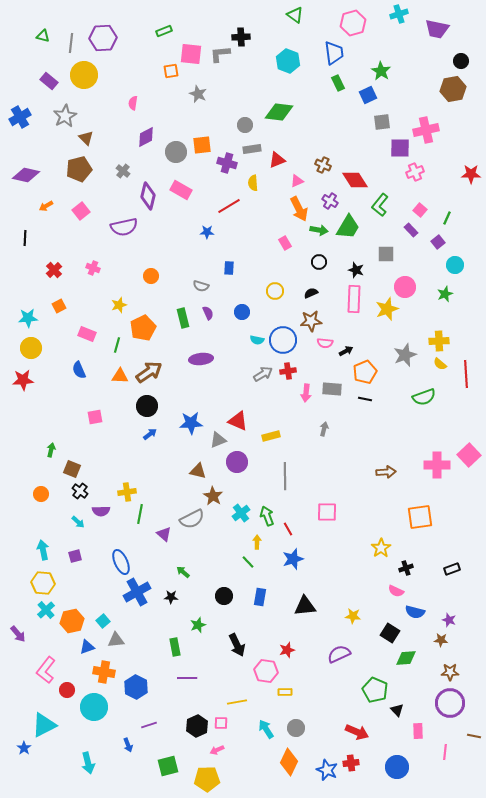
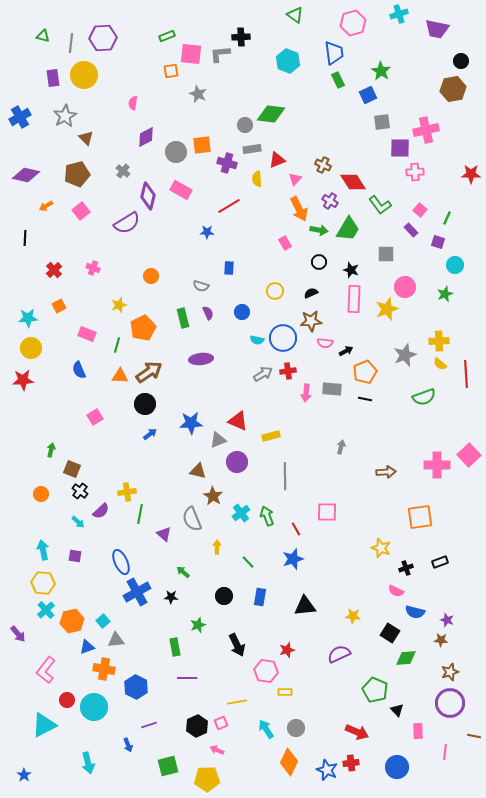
green rectangle at (164, 31): moved 3 px right, 5 px down
purple rectangle at (49, 81): moved 4 px right, 3 px up; rotated 42 degrees clockwise
green rectangle at (338, 83): moved 3 px up
green diamond at (279, 112): moved 8 px left, 2 px down
brown pentagon at (79, 169): moved 2 px left, 5 px down
pink cross at (415, 172): rotated 18 degrees clockwise
red diamond at (355, 180): moved 2 px left, 2 px down
pink triangle at (297, 181): moved 2 px left, 2 px up; rotated 24 degrees counterclockwise
yellow semicircle at (253, 183): moved 4 px right, 4 px up
green L-shape at (380, 205): rotated 75 degrees counterclockwise
purple semicircle at (124, 227): moved 3 px right, 4 px up; rotated 20 degrees counterclockwise
green trapezoid at (348, 227): moved 2 px down
purple square at (438, 242): rotated 32 degrees counterclockwise
black star at (356, 270): moved 5 px left
blue circle at (283, 340): moved 2 px up
black circle at (147, 406): moved 2 px left, 2 px up
pink square at (95, 417): rotated 21 degrees counterclockwise
gray arrow at (324, 429): moved 17 px right, 18 px down
purple semicircle at (101, 511): rotated 42 degrees counterclockwise
gray semicircle at (192, 519): rotated 95 degrees clockwise
red line at (288, 529): moved 8 px right
yellow arrow at (257, 542): moved 40 px left, 5 px down
yellow star at (381, 548): rotated 18 degrees counterclockwise
purple square at (75, 556): rotated 24 degrees clockwise
black rectangle at (452, 569): moved 12 px left, 7 px up
purple star at (449, 620): moved 2 px left
orange cross at (104, 672): moved 3 px up
brown star at (450, 672): rotated 18 degrees counterclockwise
red circle at (67, 690): moved 10 px down
pink square at (221, 723): rotated 24 degrees counterclockwise
blue star at (24, 748): moved 27 px down
pink arrow at (217, 750): rotated 48 degrees clockwise
